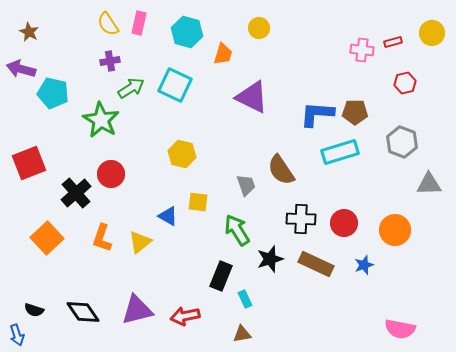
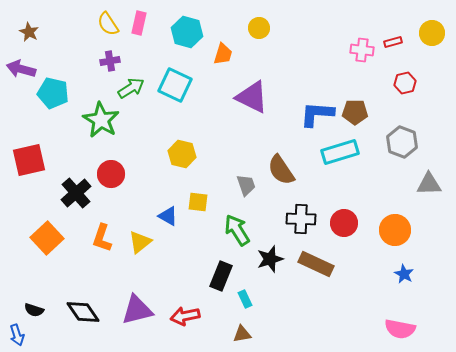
red square at (29, 163): moved 3 px up; rotated 8 degrees clockwise
blue star at (364, 265): moved 40 px right, 9 px down; rotated 24 degrees counterclockwise
